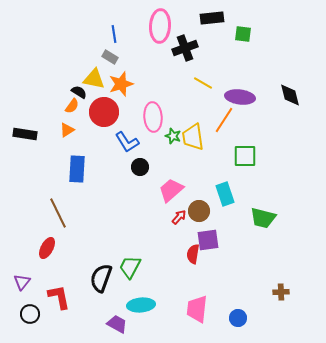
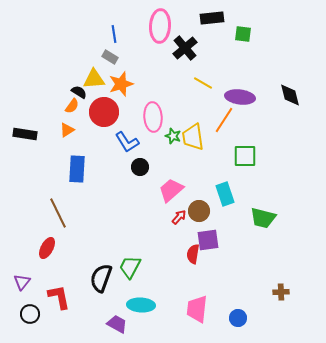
black cross at (185, 48): rotated 20 degrees counterclockwise
yellow triangle at (94, 79): rotated 15 degrees counterclockwise
cyan ellipse at (141, 305): rotated 8 degrees clockwise
